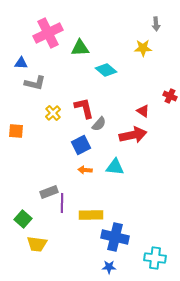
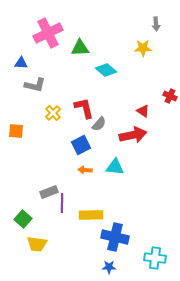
gray L-shape: moved 2 px down
